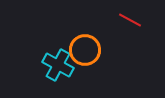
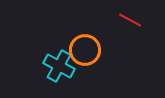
cyan cross: moved 1 px right, 1 px down
